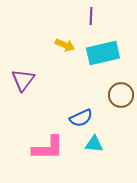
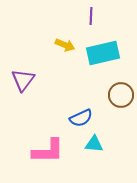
pink L-shape: moved 3 px down
